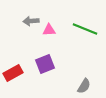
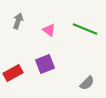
gray arrow: moved 13 px left; rotated 112 degrees clockwise
pink triangle: rotated 40 degrees clockwise
gray semicircle: moved 3 px right, 3 px up; rotated 14 degrees clockwise
